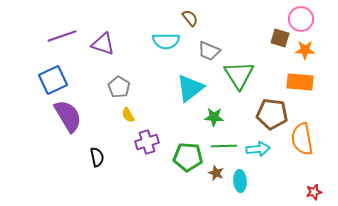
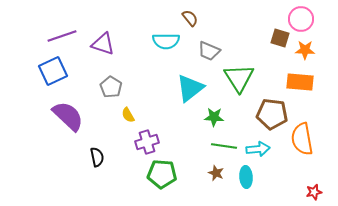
green triangle: moved 3 px down
blue square: moved 9 px up
gray pentagon: moved 8 px left
purple semicircle: rotated 16 degrees counterclockwise
green line: rotated 10 degrees clockwise
green pentagon: moved 26 px left, 17 px down
cyan ellipse: moved 6 px right, 4 px up
